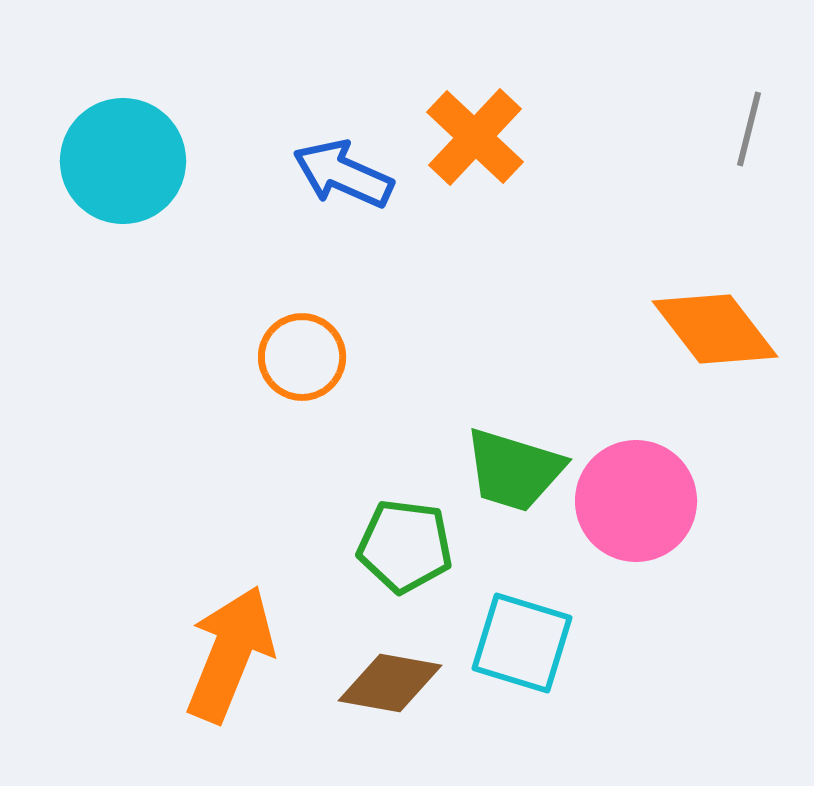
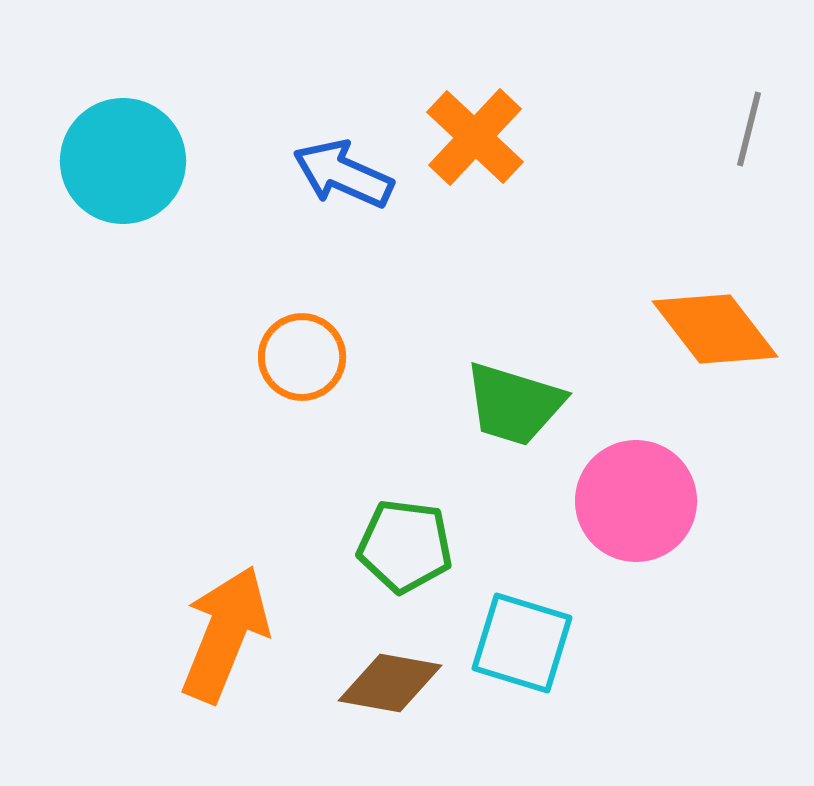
green trapezoid: moved 66 px up
orange arrow: moved 5 px left, 20 px up
